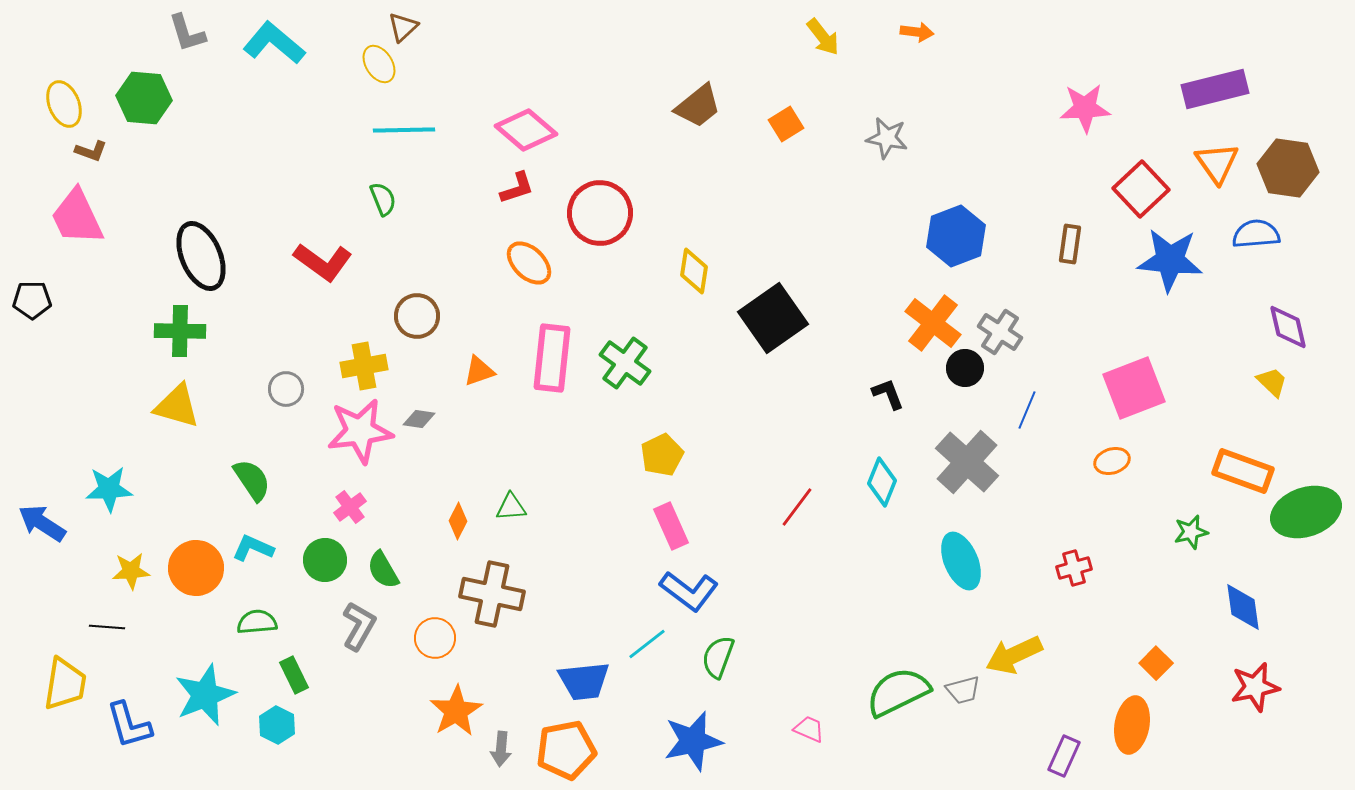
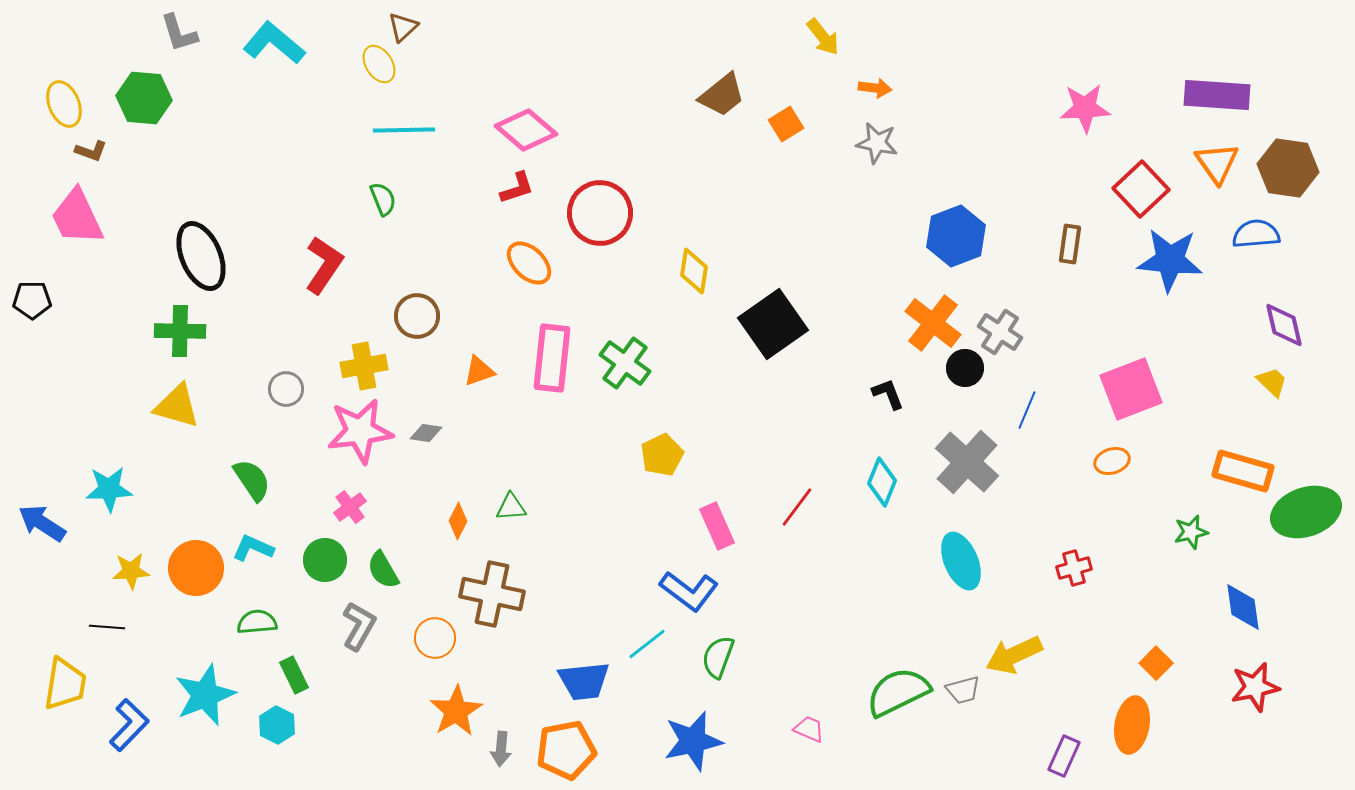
orange arrow at (917, 32): moved 42 px left, 56 px down
gray L-shape at (187, 33): moved 8 px left
purple rectangle at (1215, 89): moved 2 px right, 6 px down; rotated 18 degrees clockwise
brown trapezoid at (698, 106): moved 24 px right, 11 px up
gray star at (887, 138): moved 10 px left, 5 px down
red L-shape at (323, 262): moved 1 px right, 3 px down; rotated 92 degrees counterclockwise
black square at (773, 318): moved 6 px down
purple diamond at (1288, 327): moved 4 px left, 2 px up
pink square at (1134, 388): moved 3 px left, 1 px down
gray diamond at (419, 419): moved 7 px right, 14 px down
orange rectangle at (1243, 471): rotated 4 degrees counterclockwise
pink rectangle at (671, 526): moved 46 px right
blue L-shape at (129, 725): rotated 120 degrees counterclockwise
